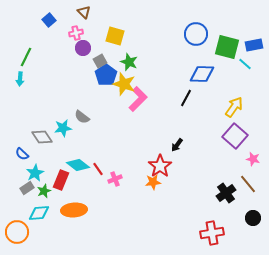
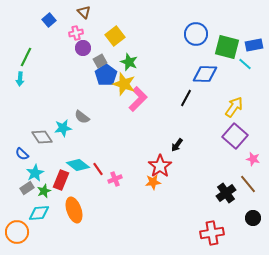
yellow square at (115, 36): rotated 36 degrees clockwise
blue diamond at (202, 74): moved 3 px right
orange ellipse at (74, 210): rotated 75 degrees clockwise
